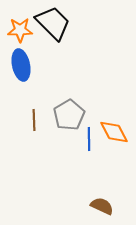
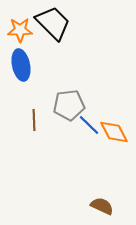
gray pentagon: moved 10 px up; rotated 24 degrees clockwise
blue line: moved 14 px up; rotated 45 degrees counterclockwise
